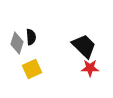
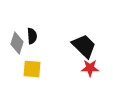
black semicircle: moved 1 px right, 1 px up
yellow square: rotated 30 degrees clockwise
